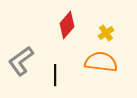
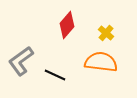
yellow cross: rotated 14 degrees counterclockwise
black line: rotated 65 degrees counterclockwise
